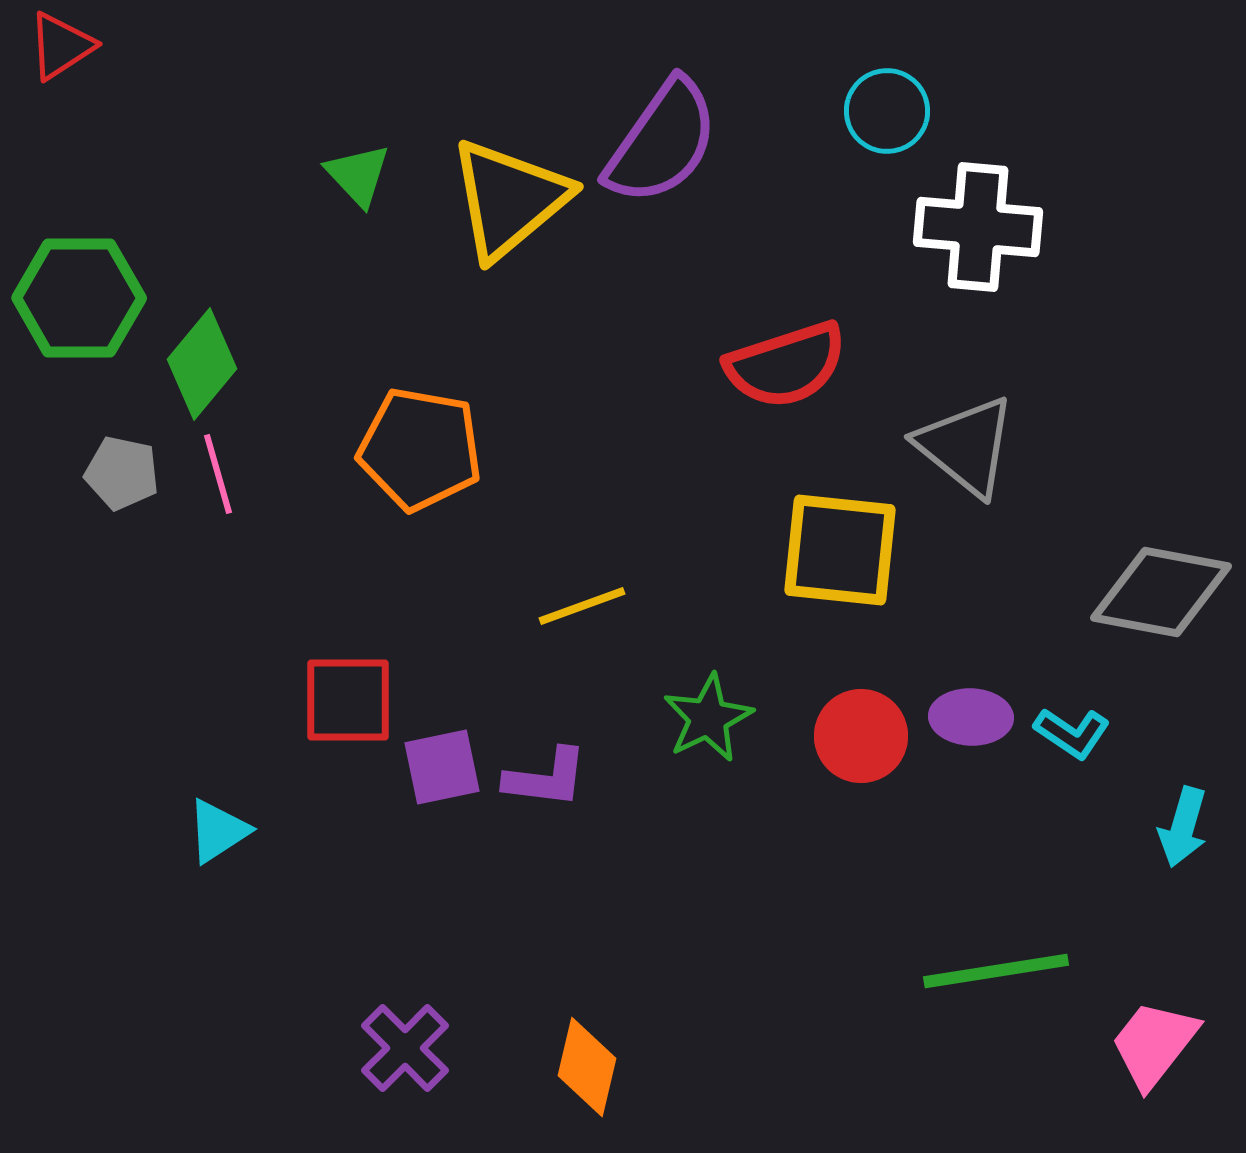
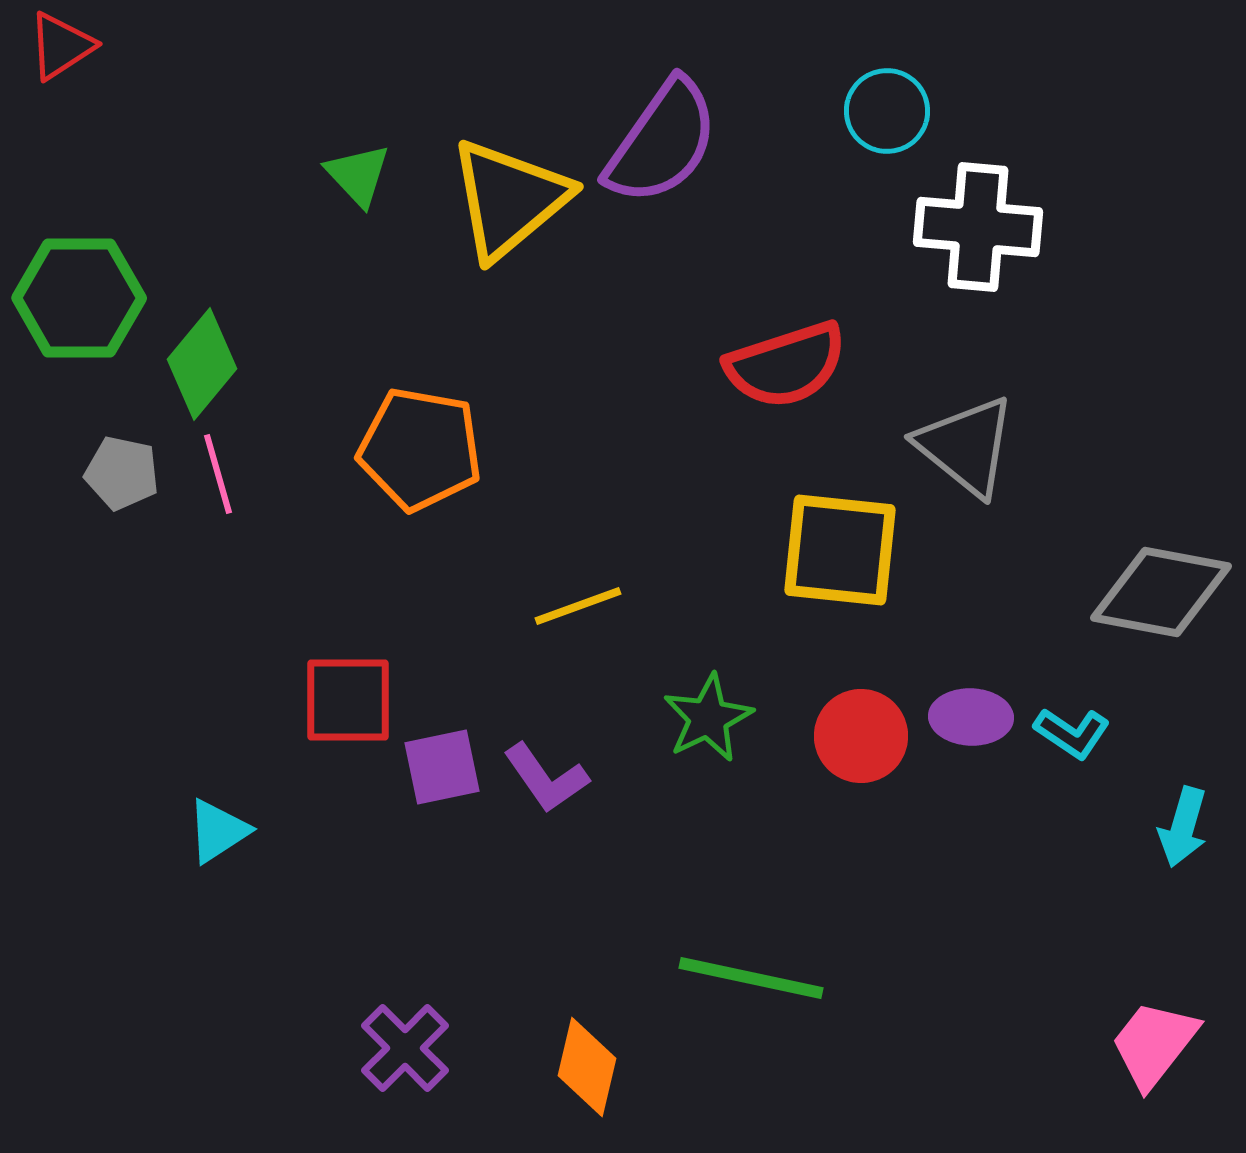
yellow line: moved 4 px left
purple L-shape: rotated 48 degrees clockwise
green line: moved 245 px left, 7 px down; rotated 21 degrees clockwise
